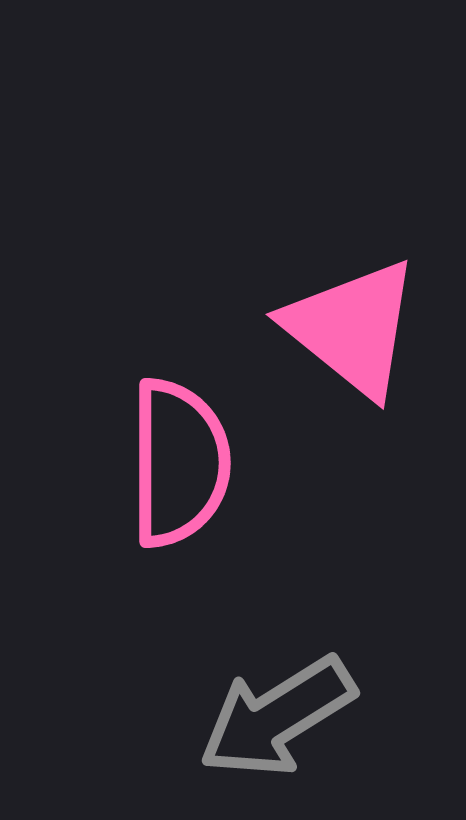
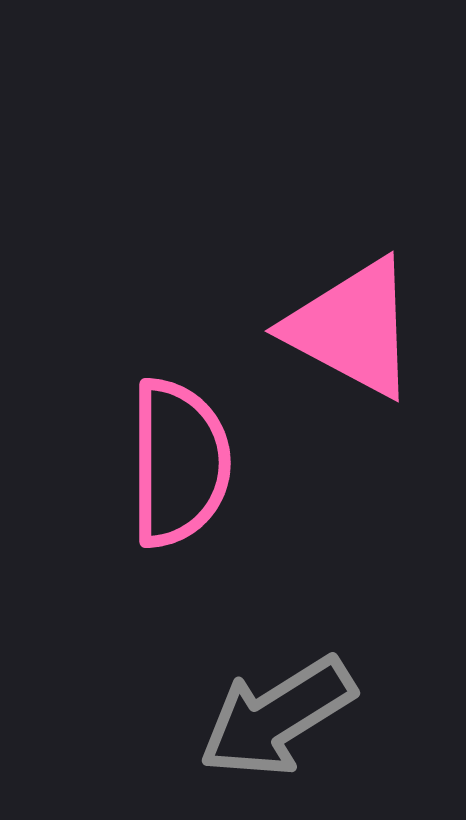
pink triangle: rotated 11 degrees counterclockwise
